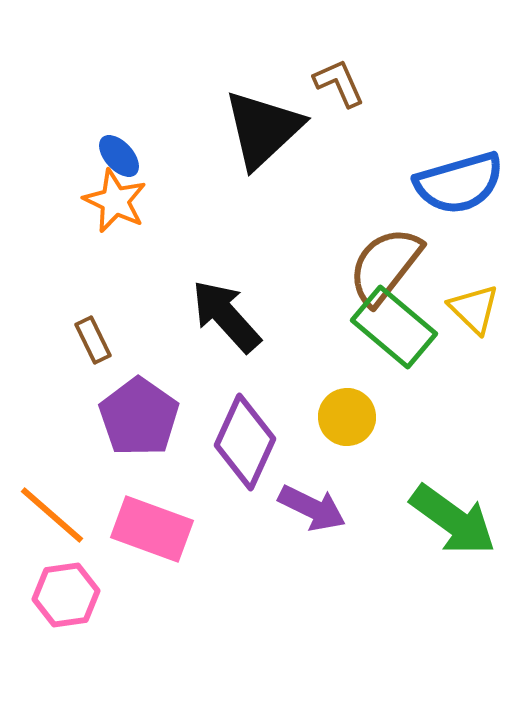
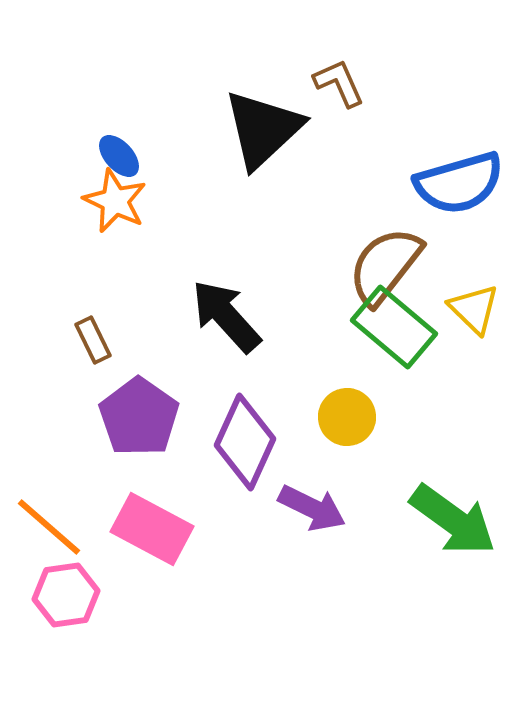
orange line: moved 3 px left, 12 px down
pink rectangle: rotated 8 degrees clockwise
